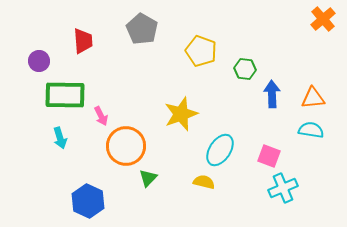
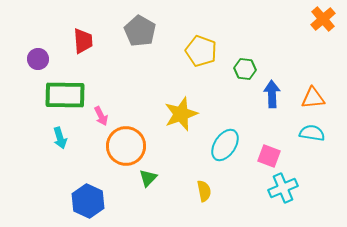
gray pentagon: moved 2 px left, 2 px down
purple circle: moved 1 px left, 2 px up
cyan semicircle: moved 1 px right, 3 px down
cyan ellipse: moved 5 px right, 5 px up
yellow semicircle: moved 9 px down; rotated 65 degrees clockwise
